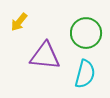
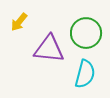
purple triangle: moved 4 px right, 7 px up
